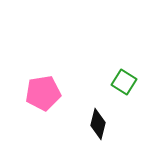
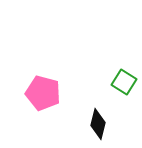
pink pentagon: rotated 24 degrees clockwise
